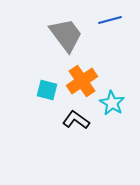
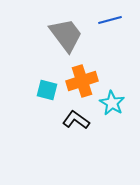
orange cross: rotated 16 degrees clockwise
